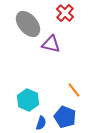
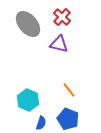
red cross: moved 3 px left, 4 px down
purple triangle: moved 8 px right
orange line: moved 5 px left
blue pentagon: moved 3 px right, 2 px down
